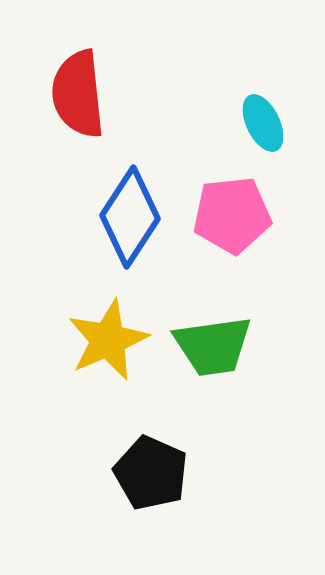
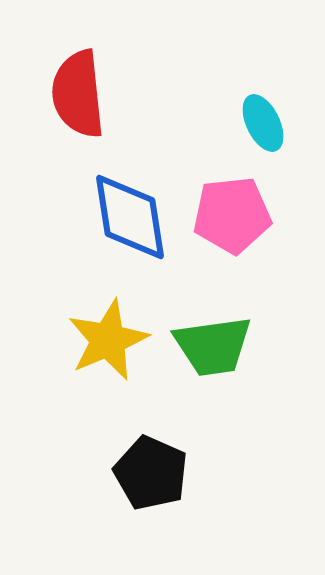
blue diamond: rotated 42 degrees counterclockwise
